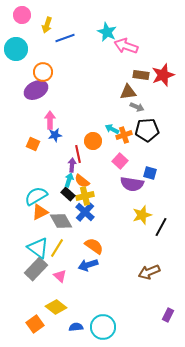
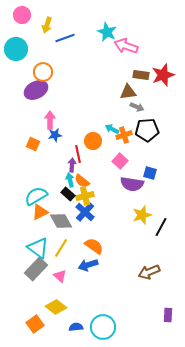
cyan arrow at (69, 180): moved 1 px right; rotated 32 degrees counterclockwise
yellow line at (57, 248): moved 4 px right
purple rectangle at (168, 315): rotated 24 degrees counterclockwise
